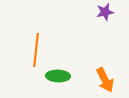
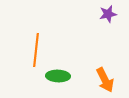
purple star: moved 3 px right, 2 px down
